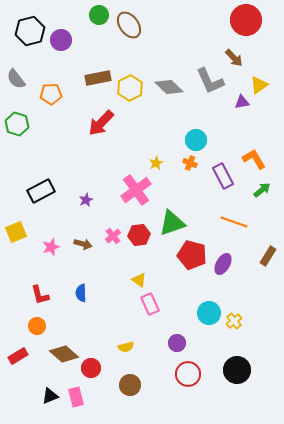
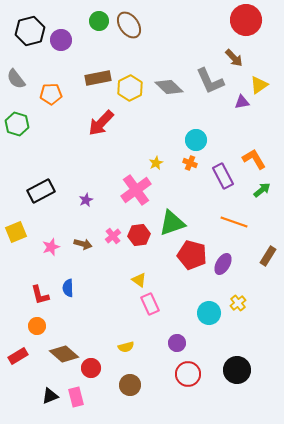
green circle at (99, 15): moved 6 px down
blue semicircle at (81, 293): moved 13 px left, 5 px up
yellow cross at (234, 321): moved 4 px right, 18 px up
